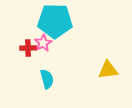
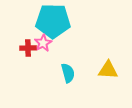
cyan pentagon: moved 2 px left
yellow triangle: rotated 10 degrees clockwise
cyan semicircle: moved 21 px right, 6 px up
